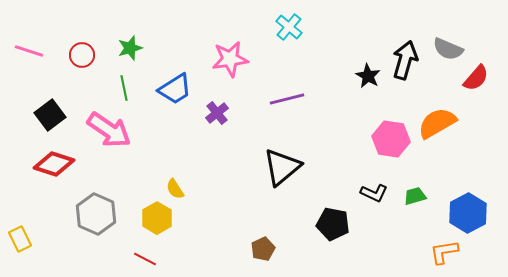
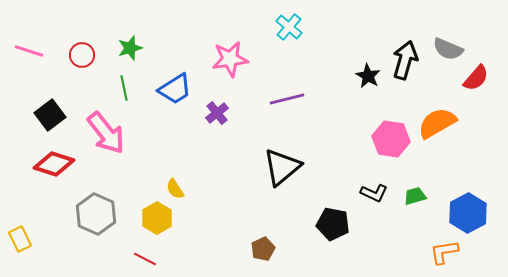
pink arrow: moved 3 px left, 3 px down; rotated 18 degrees clockwise
